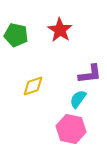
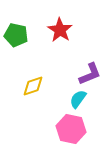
purple L-shape: rotated 15 degrees counterclockwise
